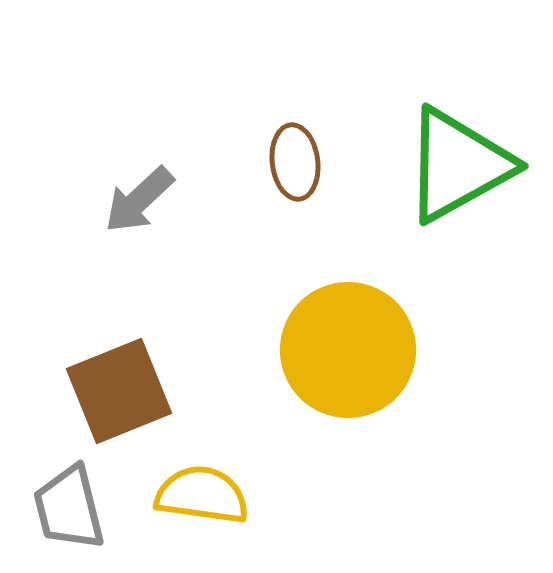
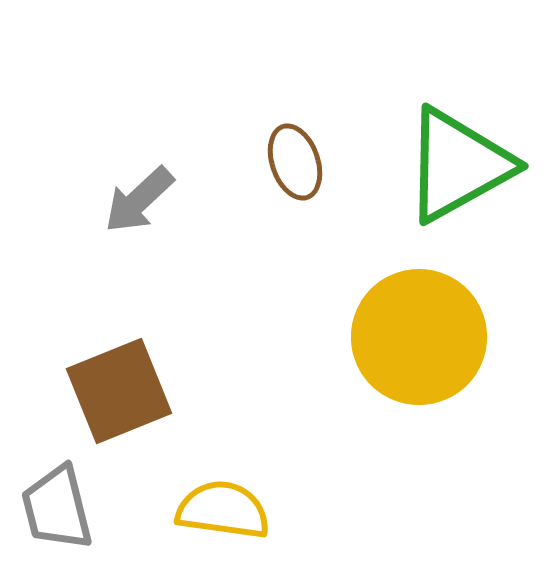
brown ellipse: rotated 12 degrees counterclockwise
yellow circle: moved 71 px right, 13 px up
yellow semicircle: moved 21 px right, 15 px down
gray trapezoid: moved 12 px left
